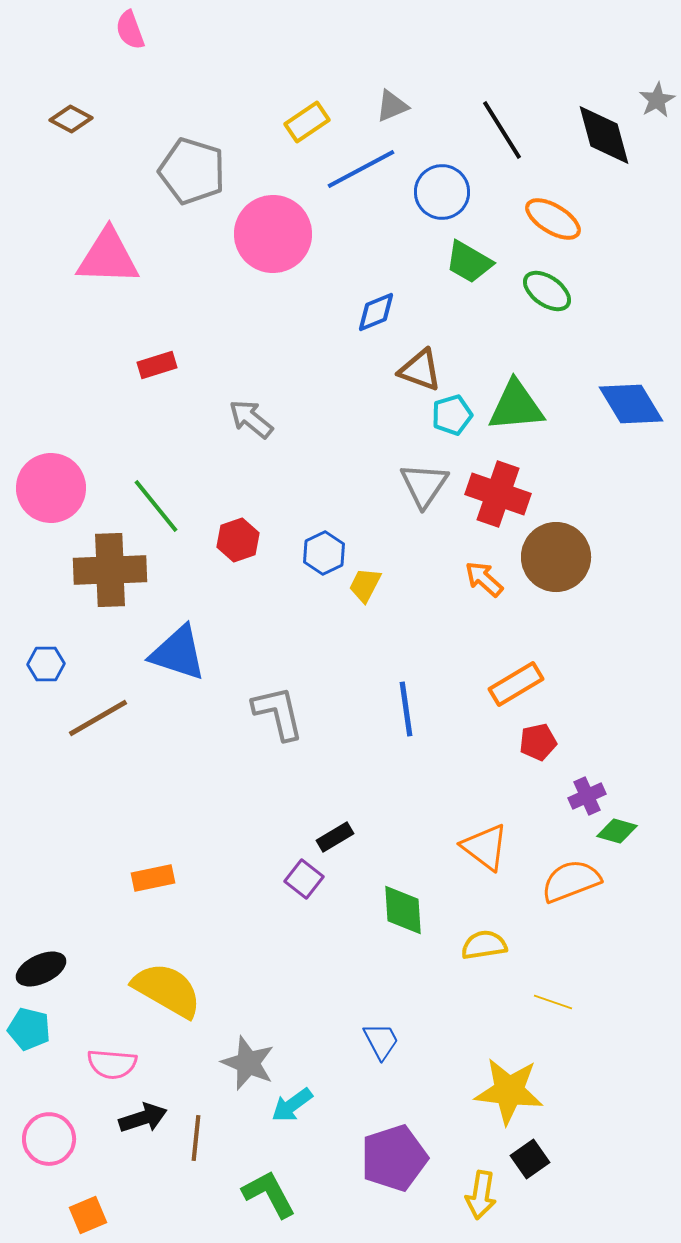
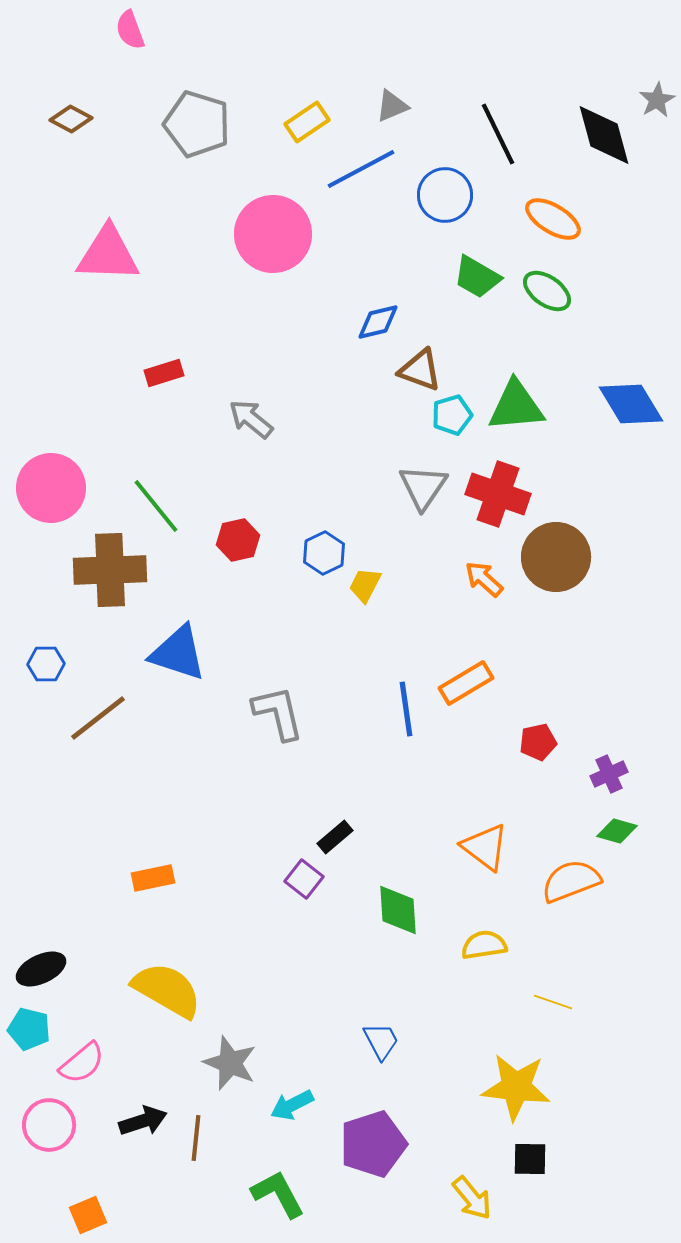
black line at (502, 130): moved 4 px left, 4 px down; rotated 6 degrees clockwise
gray pentagon at (192, 171): moved 5 px right, 47 px up
blue circle at (442, 192): moved 3 px right, 3 px down
pink triangle at (108, 257): moved 3 px up
green trapezoid at (469, 262): moved 8 px right, 15 px down
blue diamond at (376, 312): moved 2 px right, 10 px down; rotated 9 degrees clockwise
red rectangle at (157, 365): moved 7 px right, 8 px down
gray triangle at (424, 485): moved 1 px left, 2 px down
red hexagon at (238, 540): rotated 6 degrees clockwise
orange rectangle at (516, 684): moved 50 px left, 1 px up
brown line at (98, 718): rotated 8 degrees counterclockwise
purple cross at (587, 796): moved 22 px right, 22 px up
black rectangle at (335, 837): rotated 9 degrees counterclockwise
green diamond at (403, 910): moved 5 px left
gray star at (248, 1063): moved 18 px left
pink semicircle at (112, 1064): moved 30 px left, 1 px up; rotated 45 degrees counterclockwise
yellow star at (509, 1091): moved 7 px right, 4 px up
cyan arrow at (292, 1105): rotated 9 degrees clockwise
black arrow at (143, 1118): moved 3 px down
pink circle at (49, 1139): moved 14 px up
purple pentagon at (394, 1158): moved 21 px left, 14 px up
black square at (530, 1159): rotated 36 degrees clockwise
green L-shape at (269, 1194): moved 9 px right
yellow arrow at (481, 1195): moved 9 px left, 3 px down; rotated 48 degrees counterclockwise
